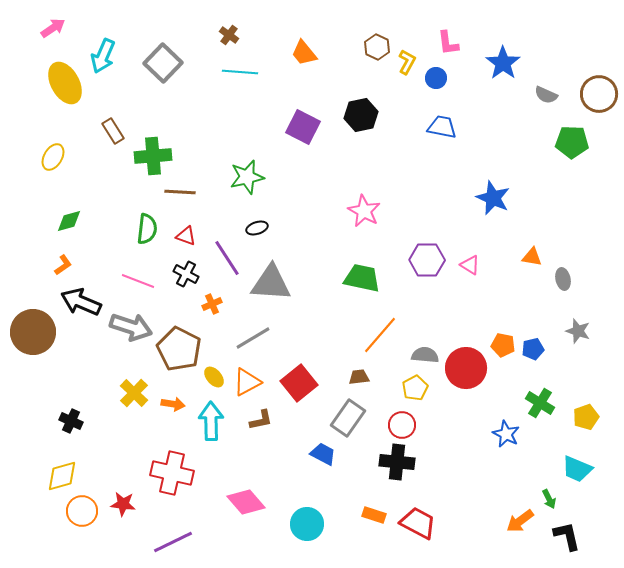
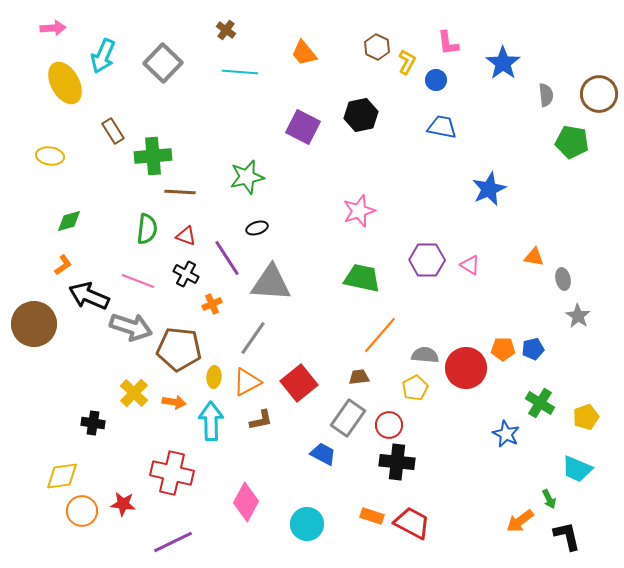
pink arrow at (53, 28): rotated 30 degrees clockwise
brown cross at (229, 35): moved 3 px left, 5 px up
blue circle at (436, 78): moved 2 px down
gray semicircle at (546, 95): rotated 120 degrees counterclockwise
green pentagon at (572, 142): rotated 8 degrees clockwise
yellow ellipse at (53, 157): moved 3 px left, 1 px up; rotated 68 degrees clockwise
blue star at (493, 198): moved 4 px left, 9 px up; rotated 24 degrees clockwise
pink star at (364, 211): moved 5 px left; rotated 24 degrees clockwise
orange triangle at (532, 257): moved 2 px right
black arrow at (81, 302): moved 8 px right, 6 px up
gray star at (578, 331): moved 15 px up; rotated 15 degrees clockwise
brown circle at (33, 332): moved 1 px right, 8 px up
gray line at (253, 338): rotated 24 degrees counterclockwise
orange pentagon at (503, 345): moved 4 px down; rotated 10 degrees counterclockwise
brown pentagon at (179, 349): rotated 21 degrees counterclockwise
yellow ellipse at (214, 377): rotated 45 degrees clockwise
orange arrow at (173, 404): moved 1 px right, 2 px up
black cross at (71, 421): moved 22 px right, 2 px down; rotated 15 degrees counterclockwise
red circle at (402, 425): moved 13 px left
yellow diamond at (62, 476): rotated 8 degrees clockwise
pink diamond at (246, 502): rotated 69 degrees clockwise
orange rectangle at (374, 515): moved 2 px left, 1 px down
red trapezoid at (418, 523): moved 6 px left
